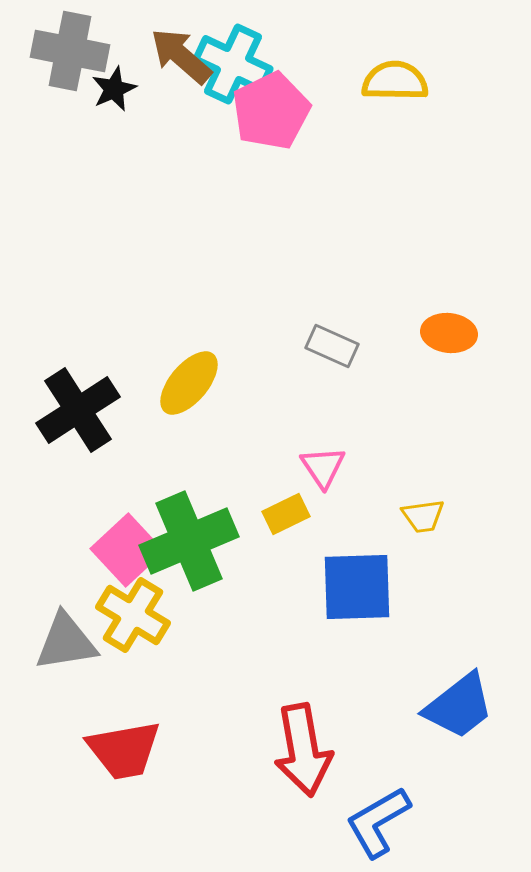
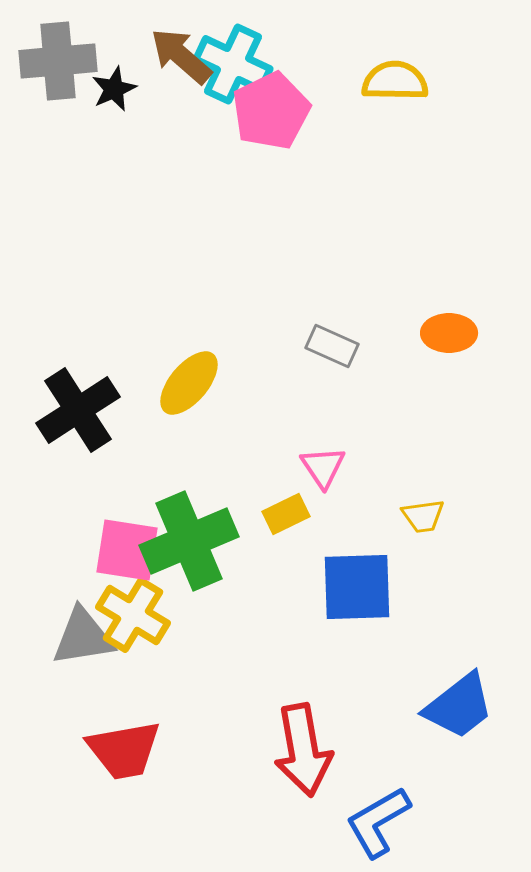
gray cross: moved 12 px left, 10 px down; rotated 16 degrees counterclockwise
orange ellipse: rotated 6 degrees counterclockwise
pink square: rotated 38 degrees counterclockwise
gray triangle: moved 17 px right, 5 px up
